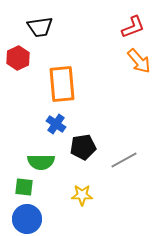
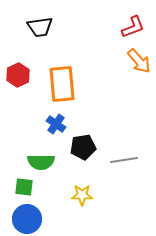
red hexagon: moved 17 px down
gray line: rotated 20 degrees clockwise
